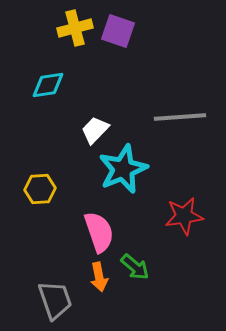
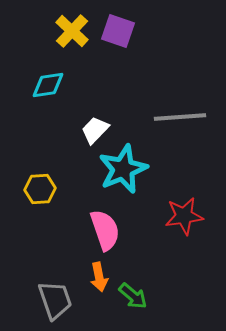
yellow cross: moved 3 px left, 3 px down; rotated 32 degrees counterclockwise
pink semicircle: moved 6 px right, 2 px up
green arrow: moved 2 px left, 29 px down
